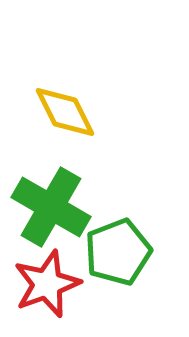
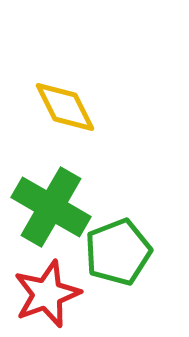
yellow diamond: moved 5 px up
red star: moved 10 px down
